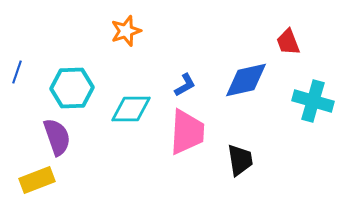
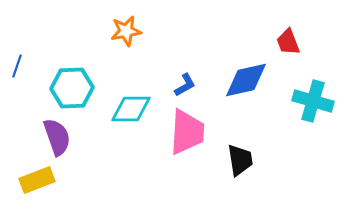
orange star: rotated 8 degrees clockwise
blue line: moved 6 px up
